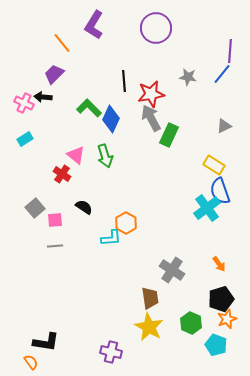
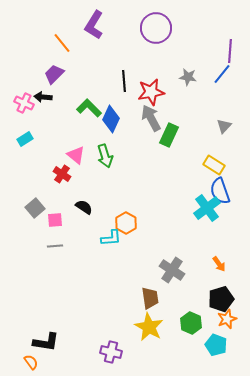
red star: moved 2 px up
gray triangle: rotated 21 degrees counterclockwise
